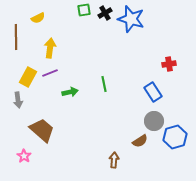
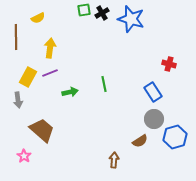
black cross: moved 3 px left
red cross: rotated 24 degrees clockwise
gray circle: moved 2 px up
